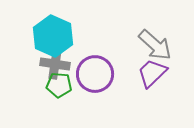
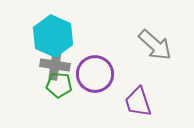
gray cross: moved 1 px down
purple trapezoid: moved 14 px left, 29 px down; rotated 64 degrees counterclockwise
